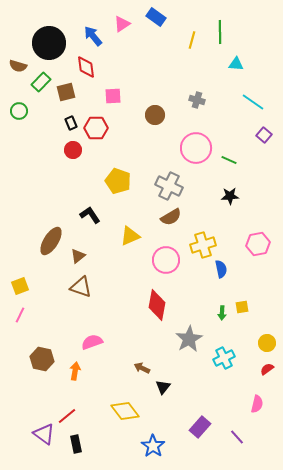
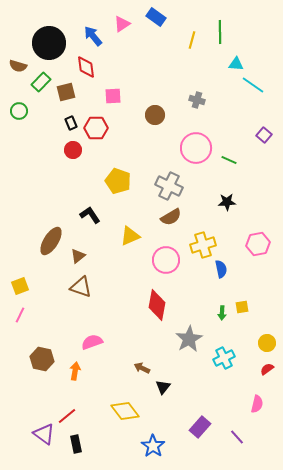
cyan line at (253, 102): moved 17 px up
black star at (230, 196): moved 3 px left, 6 px down
